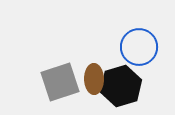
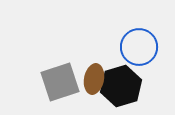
brown ellipse: rotated 12 degrees clockwise
